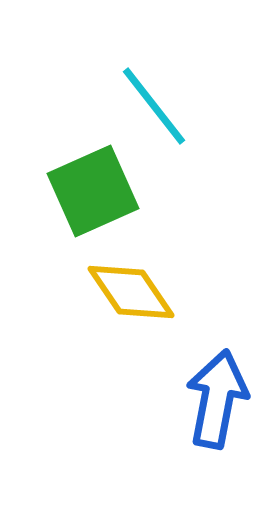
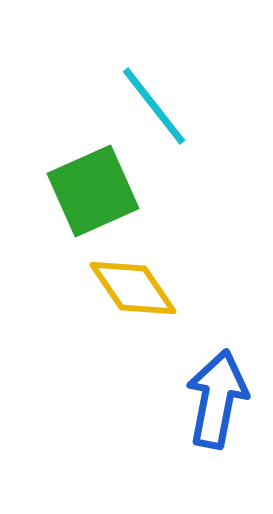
yellow diamond: moved 2 px right, 4 px up
